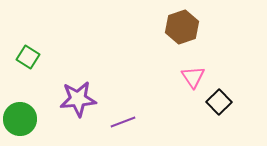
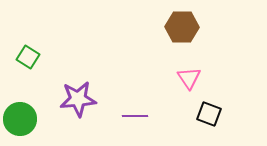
brown hexagon: rotated 20 degrees clockwise
pink triangle: moved 4 px left, 1 px down
black square: moved 10 px left, 12 px down; rotated 25 degrees counterclockwise
purple line: moved 12 px right, 6 px up; rotated 20 degrees clockwise
